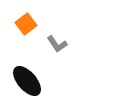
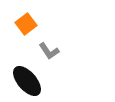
gray L-shape: moved 8 px left, 7 px down
